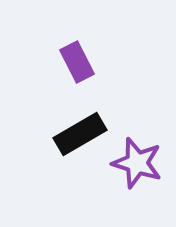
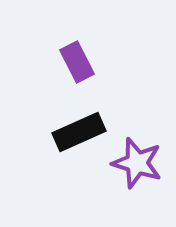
black rectangle: moved 1 px left, 2 px up; rotated 6 degrees clockwise
